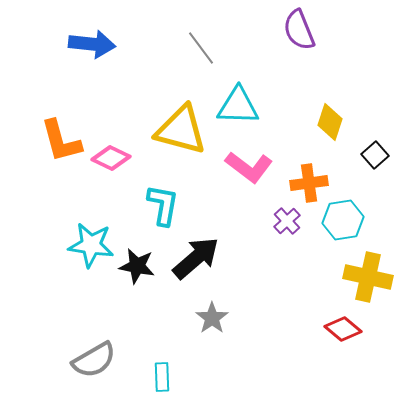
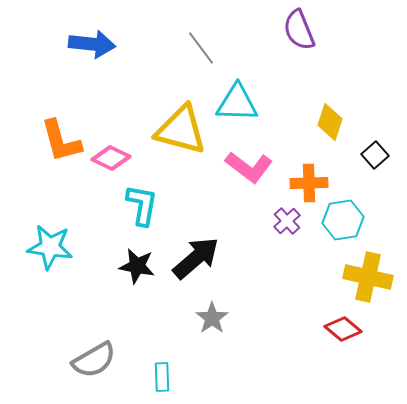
cyan triangle: moved 1 px left, 3 px up
orange cross: rotated 6 degrees clockwise
cyan L-shape: moved 21 px left
cyan star: moved 41 px left, 2 px down
